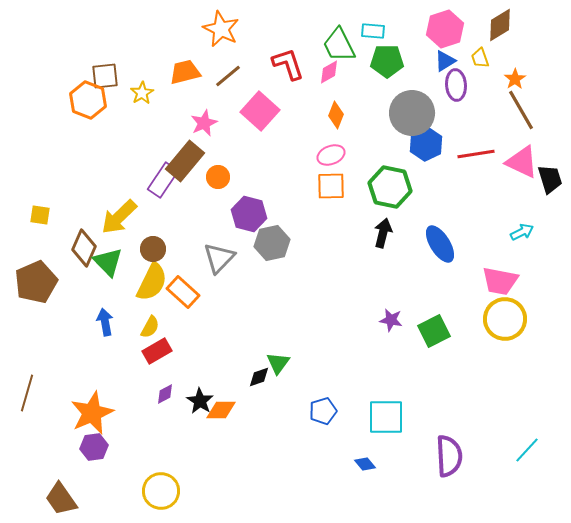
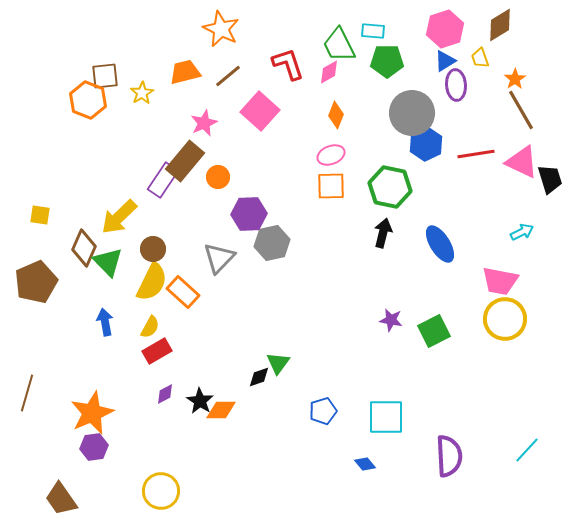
purple hexagon at (249, 214): rotated 16 degrees counterclockwise
